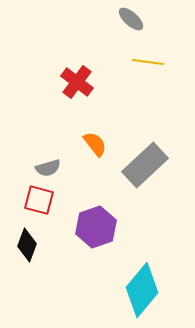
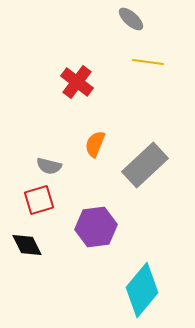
orange semicircle: rotated 120 degrees counterclockwise
gray semicircle: moved 1 px right, 2 px up; rotated 30 degrees clockwise
red square: rotated 32 degrees counterclockwise
purple hexagon: rotated 12 degrees clockwise
black diamond: rotated 48 degrees counterclockwise
